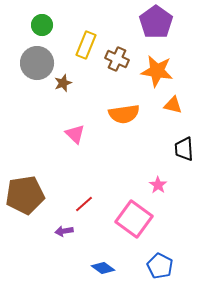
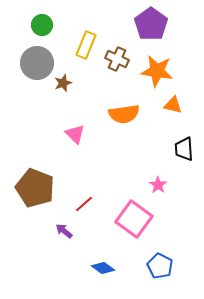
purple pentagon: moved 5 px left, 2 px down
brown pentagon: moved 10 px right, 7 px up; rotated 30 degrees clockwise
purple arrow: rotated 48 degrees clockwise
